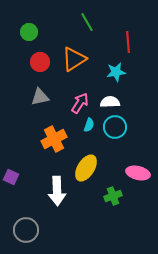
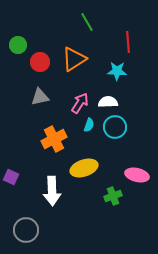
green circle: moved 11 px left, 13 px down
cyan star: moved 1 px right, 1 px up; rotated 12 degrees clockwise
white semicircle: moved 2 px left
yellow ellipse: moved 2 px left; rotated 40 degrees clockwise
pink ellipse: moved 1 px left, 2 px down
white arrow: moved 5 px left
